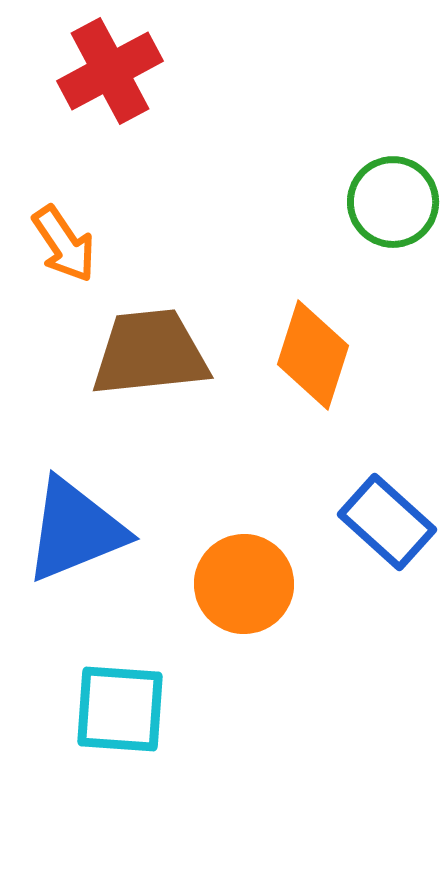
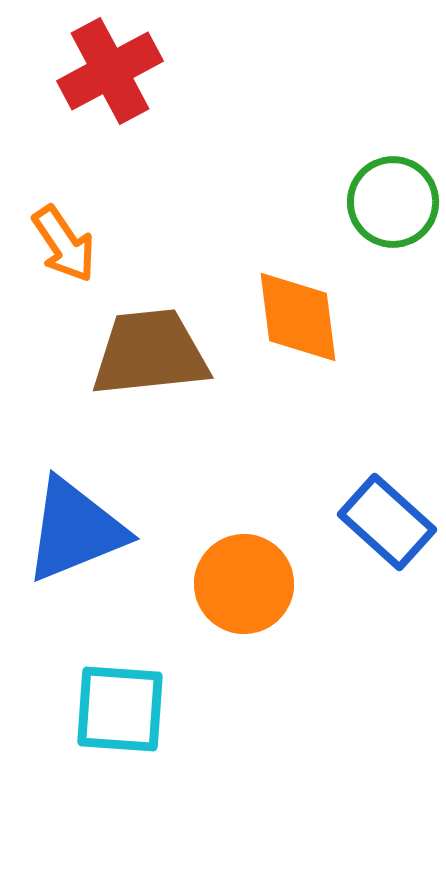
orange diamond: moved 15 px left, 38 px up; rotated 25 degrees counterclockwise
